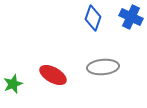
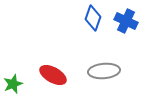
blue cross: moved 5 px left, 4 px down
gray ellipse: moved 1 px right, 4 px down
